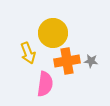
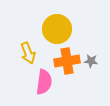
yellow circle: moved 4 px right, 4 px up
pink semicircle: moved 1 px left, 2 px up
